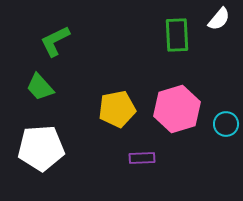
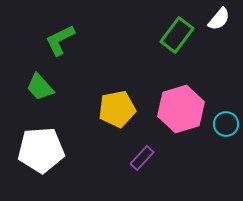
green rectangle: rotated 40 degrees clockwise
green L-shape: moved 5 px right, 1 px up
pink hexagon: moved 4 px right
white pentagon: moved 2 px down
purple rectangle: rotated 45 degrees counterclockwise
